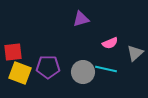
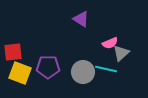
purple triangle: rotated 48 degrees clockwise
gray triangle: moved 14 px left
